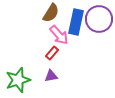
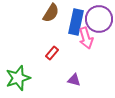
pink arrow: moved 27 px right, 3 px down; rotated 25 degrees clockwise
purple triangle: moved 23 px right, 4 px down; rotated 24 degrees clockwise
green star: moved 2 px up
